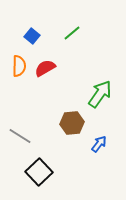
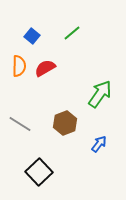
brown hexagon: moved 7 px left; rotated 15 degrees counterclockwise
gray line: moved 12 px up
